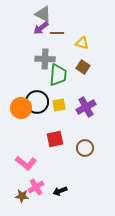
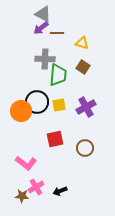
orange circle: moved 3 px down
